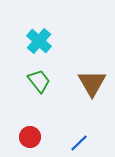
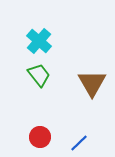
green trapezoid: moved 6 px up
red circle: moved 10 px right
